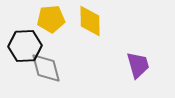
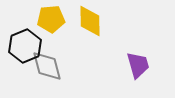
black hexagon: rotated 20 degrees counterclockwise
gray diamond: moved 1 px right, 2 px up
